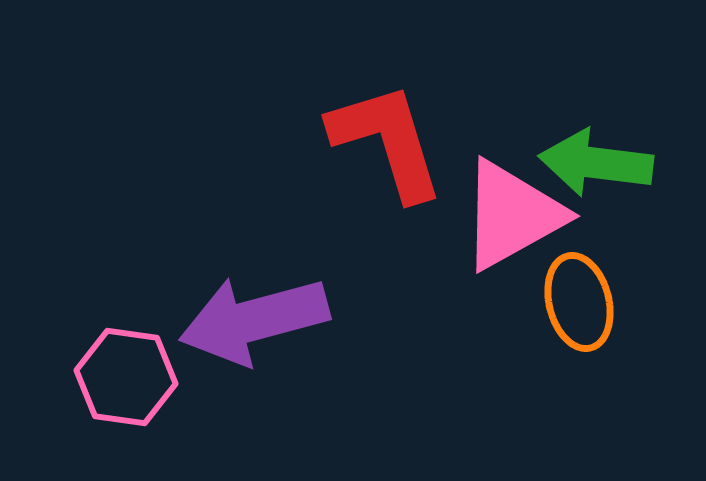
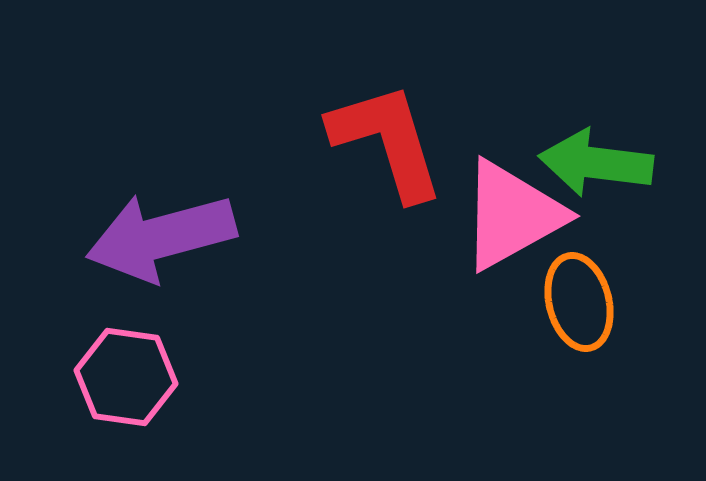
purple arrow: moved 93 px left, 83 px up
